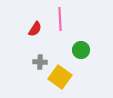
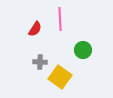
green circle: moved 2 px right
